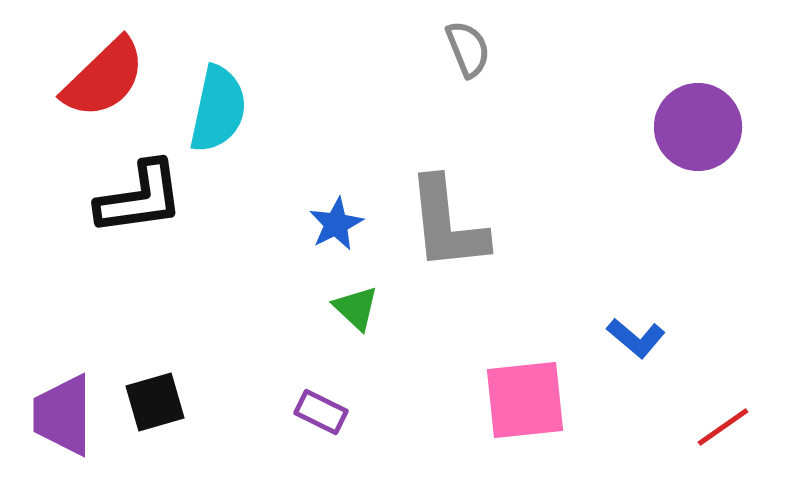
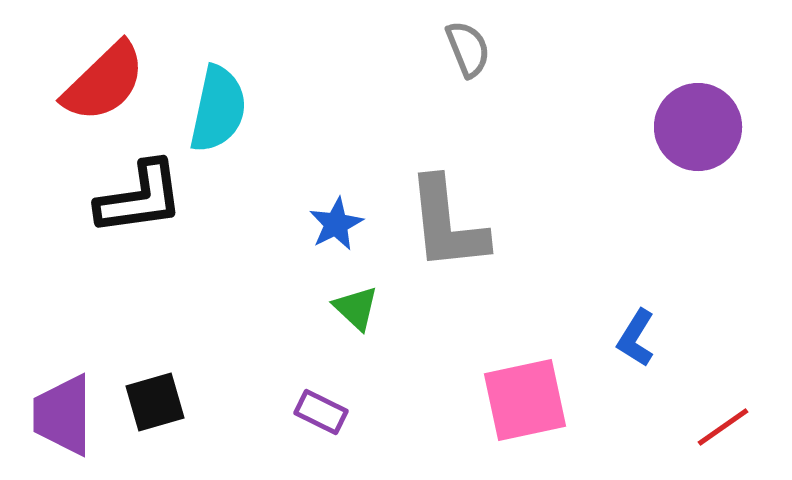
red semicircle: moved 4 px down
blue L-shape: rotated 82 degrees clockwise
pink square: rotated 6 degrees counterclockwise
